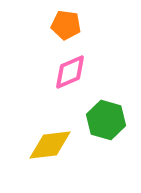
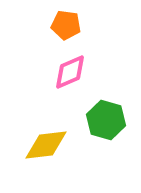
yellow diamond: moved 4 px left
